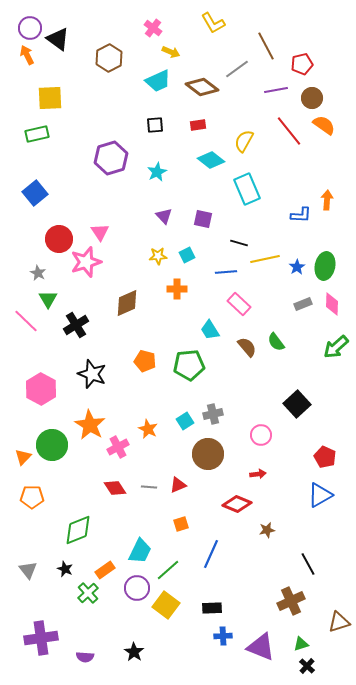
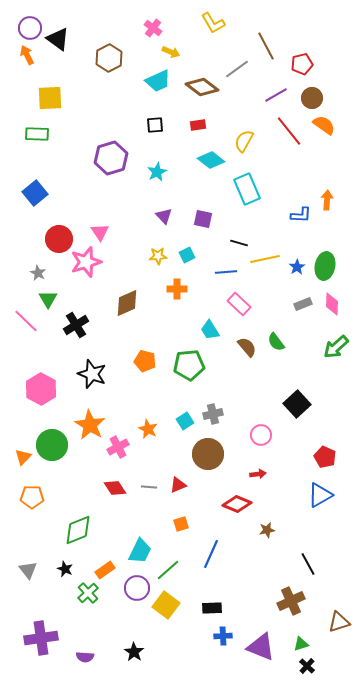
purple line at (276, 90): moved 5 px down; rotated 20 degrees counterclockwise
green rectangle at (37, 134): rotated 15 degrees clockwise
